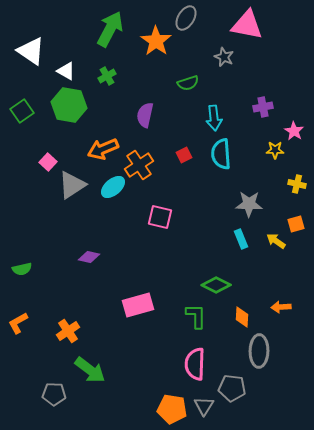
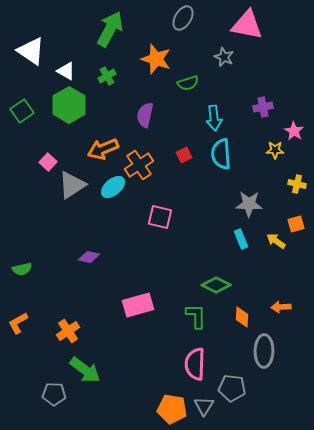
gray ellipse at (186, 18): moved 3 px left
orange star at (156, 41): moved 18 px down; rotated 16 degrees counterclockwise
green hexagon at (69, 105): rotated 20 degrees clockwise
gray ellipse at (259, 351): moved 5 px right
green arrow at (90, 370): moved 5 px left
